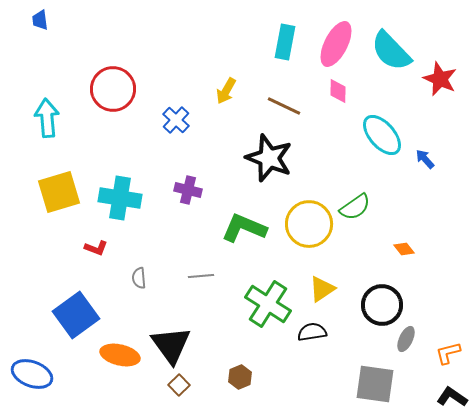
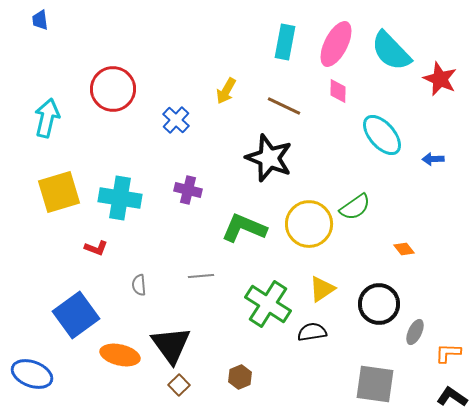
cyan arrow: rotated 18 degrees clockwise
blue arrow: moved 8 px right; rotated 50 degrees counterclockwise
gray semicircle: moved 7 px down
black circle: moved 3 px left, 1 px up
gray ellipse: moved 9 px right, 7 px up
orange L-shape: rotated 16 degrees clockwise
